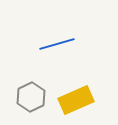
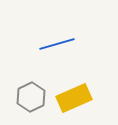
yellow rectangle: moved 2 px left, 2 px up
